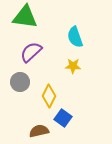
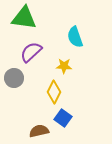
green triangle: moved 1 px left, 1 px down
yellow star: moved 9 px left
gray circle: moved 6 px left, 4 px up
yellow diamond: moved 5 px right, 4 px up
